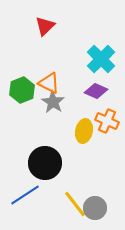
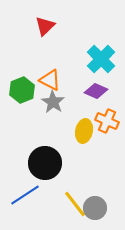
orange triangle: moved 1 px right, 3 px up
